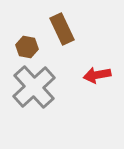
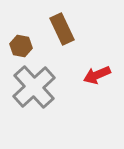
brown hexagon: moved 6 px left, 1 px up
red arrow: rotated 12 degrees counterclockwise
